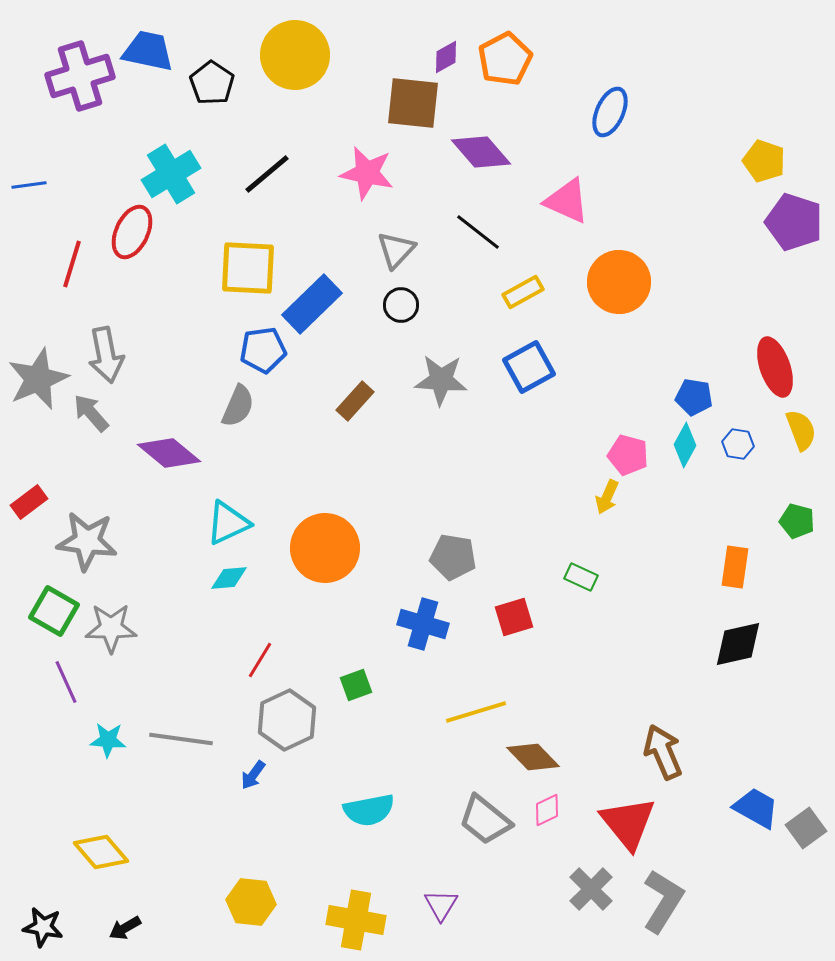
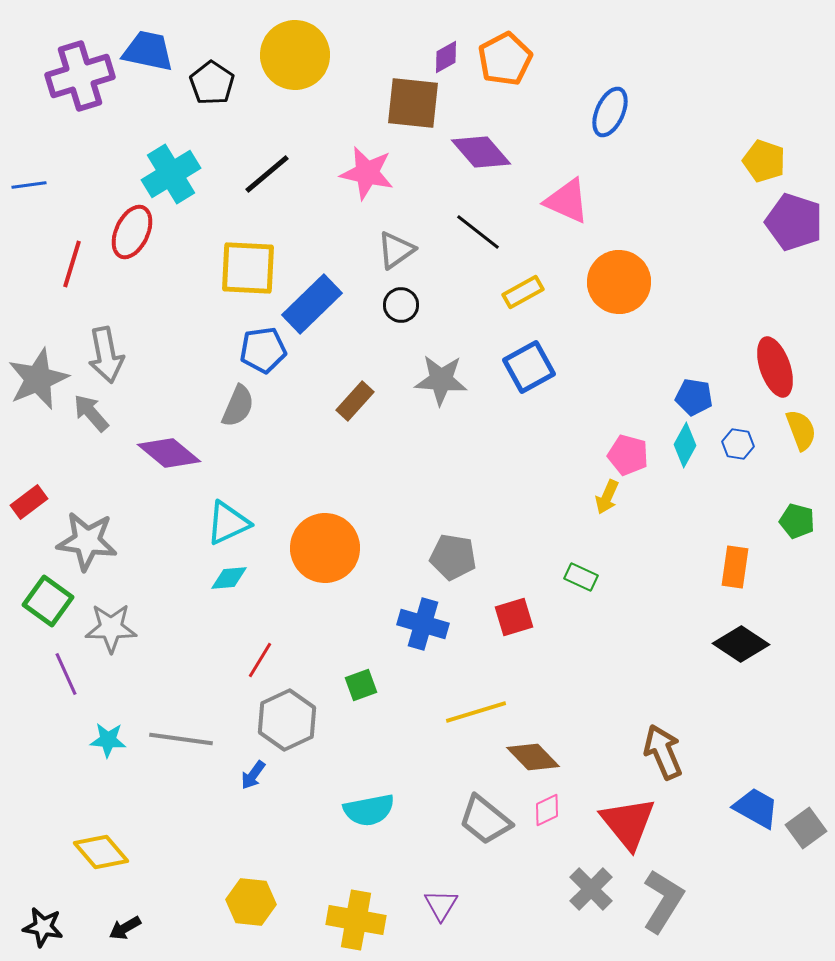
gray triangle at (396, 250): rotated 12 degrees clockwise
green square at (54, 611): moved 6 px left, 10 px up; rotated 6 degrees clockwise
black diamond at (738, 644): moved 3 px right; rotated 46 degrees clockwise
purple line at (66, 682): moved 8 px up
green square at (356, 685): moved 5 px right
